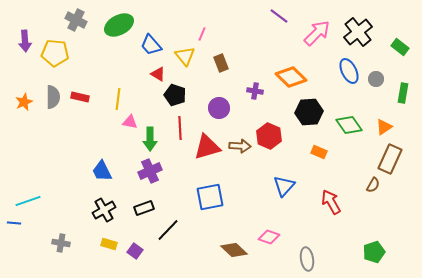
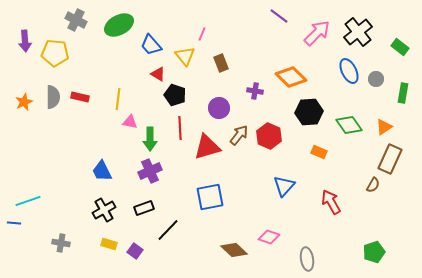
brown arrow at (240, 146): moved 1 px left, 11 px up; rotated 55 degrees counterclockwise
